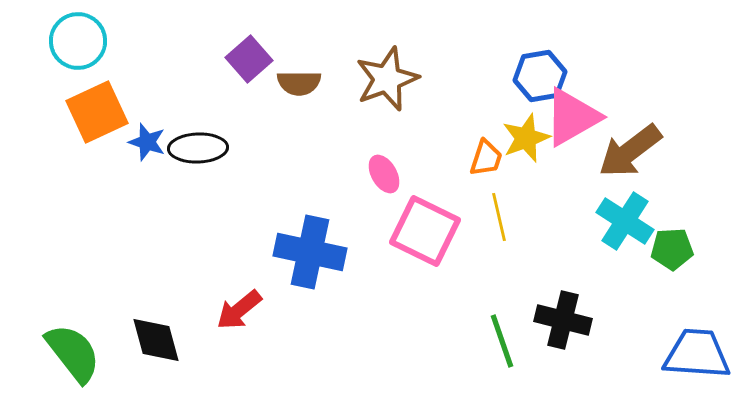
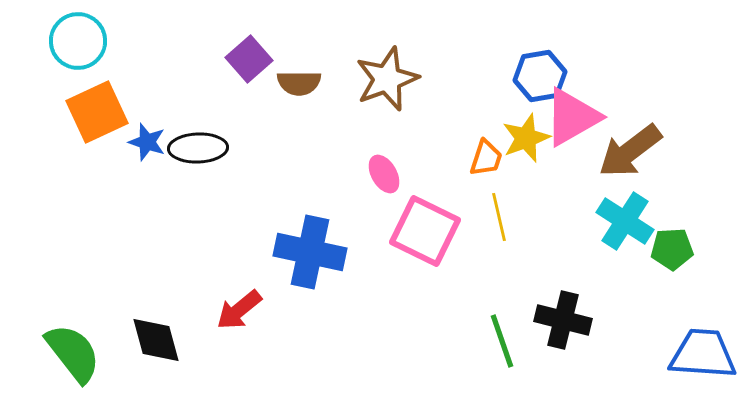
blue trapezoid: moved 6 px right
